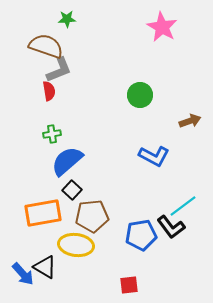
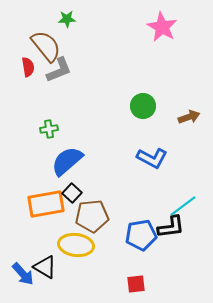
brown semicircle: rotated 32 degrees clockwise
red semicircle: moved 21 px left, 24 px up
green circle: moved 3 px right, 11 px down
brown arrow: moved 1 px left, 4 px up
green cross: moved 3 px left, 5 px up
blue L-shape: moved 2 px left, 2 px down
black square: moved 3 px down
orange rectangle: moved 3 px right, 9 px up
black L-shape: rotated 60 degrees counterclockwise
red square: moved 7 px right, 1 px up
